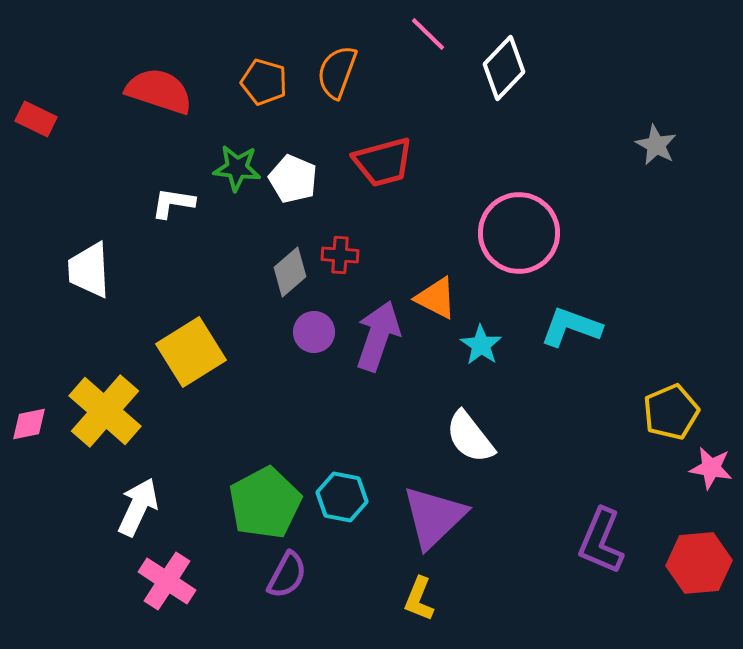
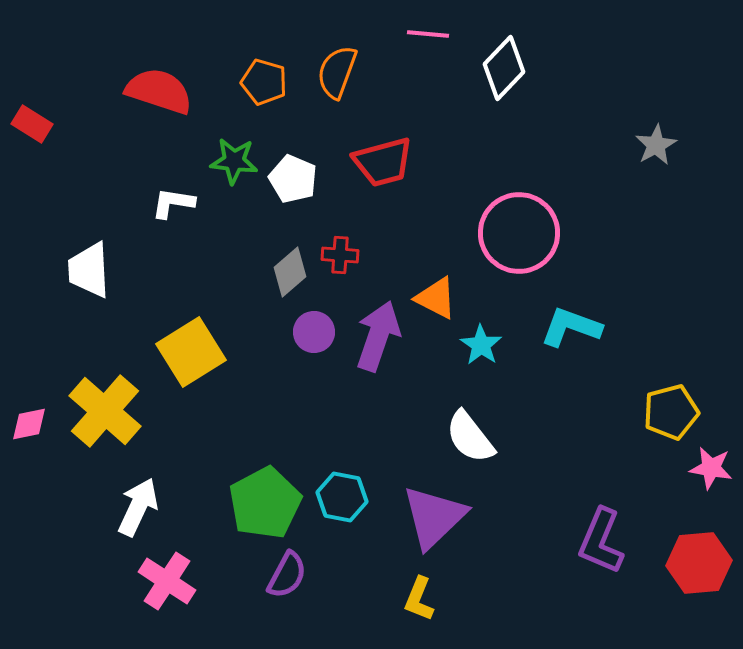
pink line: rotated 39 degrees counterclockwise
red rectangle: moved 4 px left, 5 px down; rotated 6 degrees clockwise
gray star: rotated 15 degrees clockwise
green star: moved 3 px left, 7 px up
yellow pentagon: rotated 8 degrees clockwise
